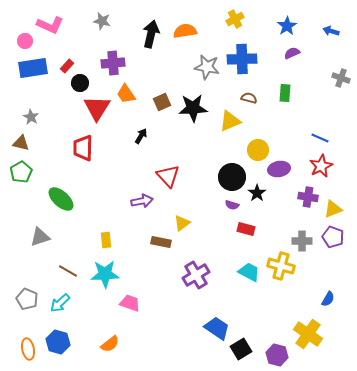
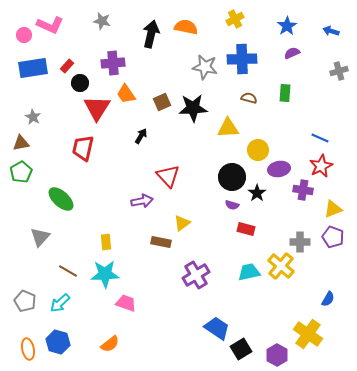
orange semicircle at (185, 31): moved 1 px right, 4 px up; rotated 20 degrees clockwise
pink circle at (25, 41): moved 1 px left, 6 px up
gray star at (207, 67): moved 2 px left
gray cross at (341, 78): moved 2 px left, 7 px up; rotated 36 degrees counterclockwise
gray star at (31, 117): moved 2 px right
yellow triangle at (230, 121): moved 2 px left, 7 px down; rotated 20 degrees clockwise
brown triangle at (21, 143): rotated 24 degrees counterclockwise
red trapezoid at (83, 148): rotated 12 degrees clockwise
purple cross at (308, 197): moved 5 px left, 7 px up
gray triangle at (40, 237): rotated 30 degrees counterclockwise
yellow rectangle at (106, 240): moved 2 px down
gray cross at (302, 241): moved 2 px left, 1 px down
yellow cross at (281, 266): rotated 24 degrees clockwise
cyan trapezoid at (249, 272): rotated 40 degrees counterclockwise
gray pentagon at (27, 299): moved 2 px left, 2 px down
pink trapezoid at (130, 303): moved 4 px left
purple hexagon at (277, 355): rotated 15 degrees clockwise
